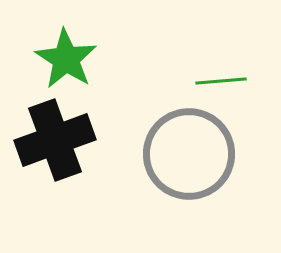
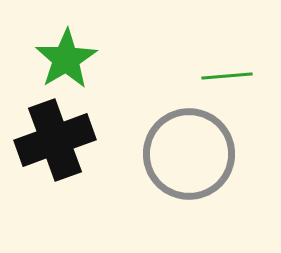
green star: rotated 8 degrees clockwise
green line: moved 6 px right, 5 px up
